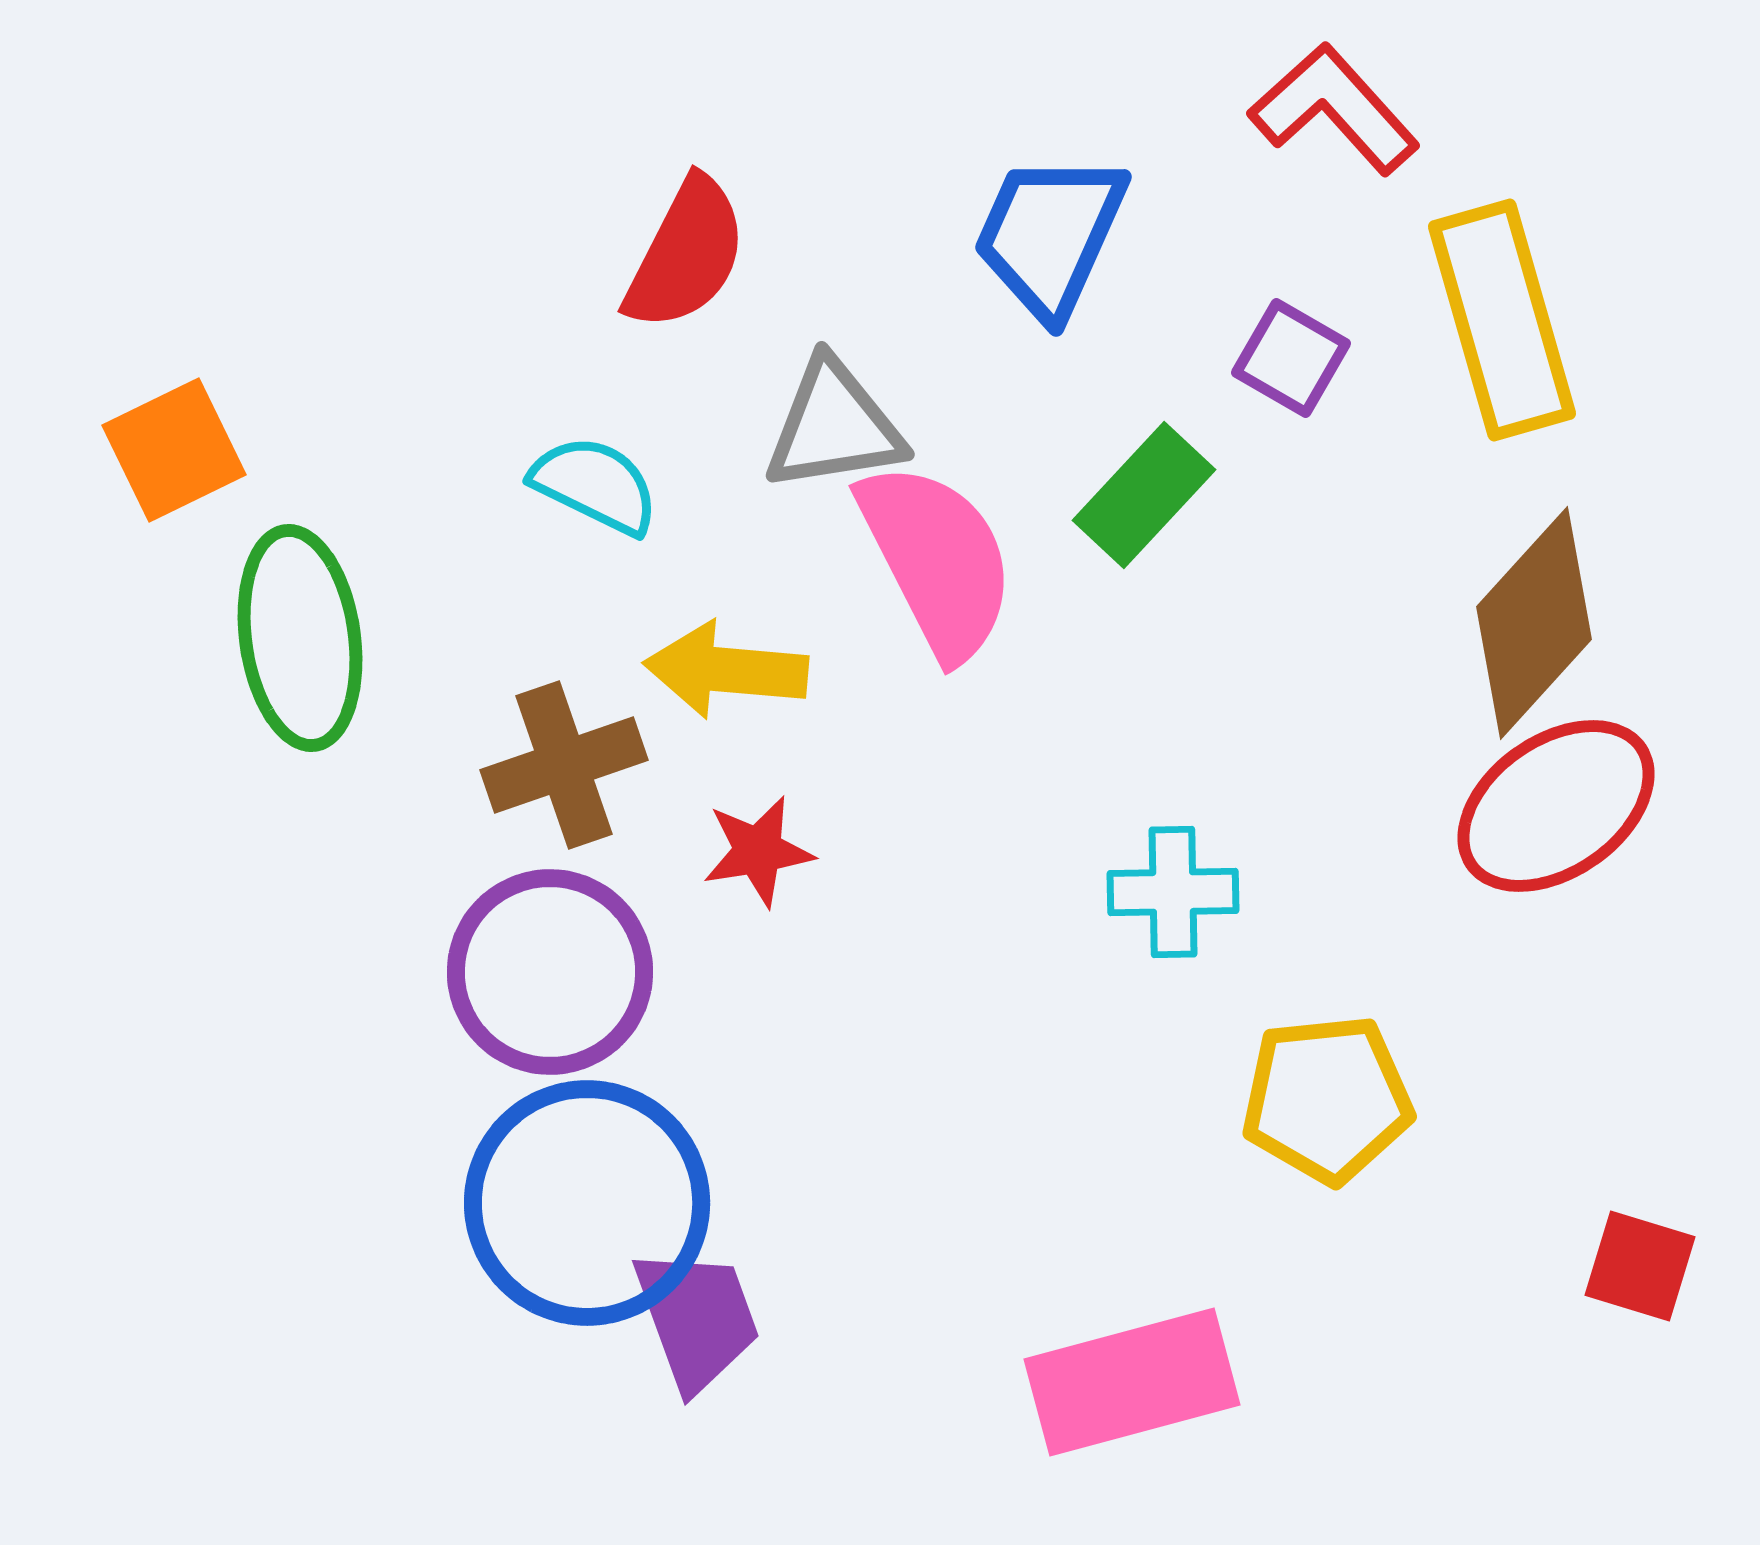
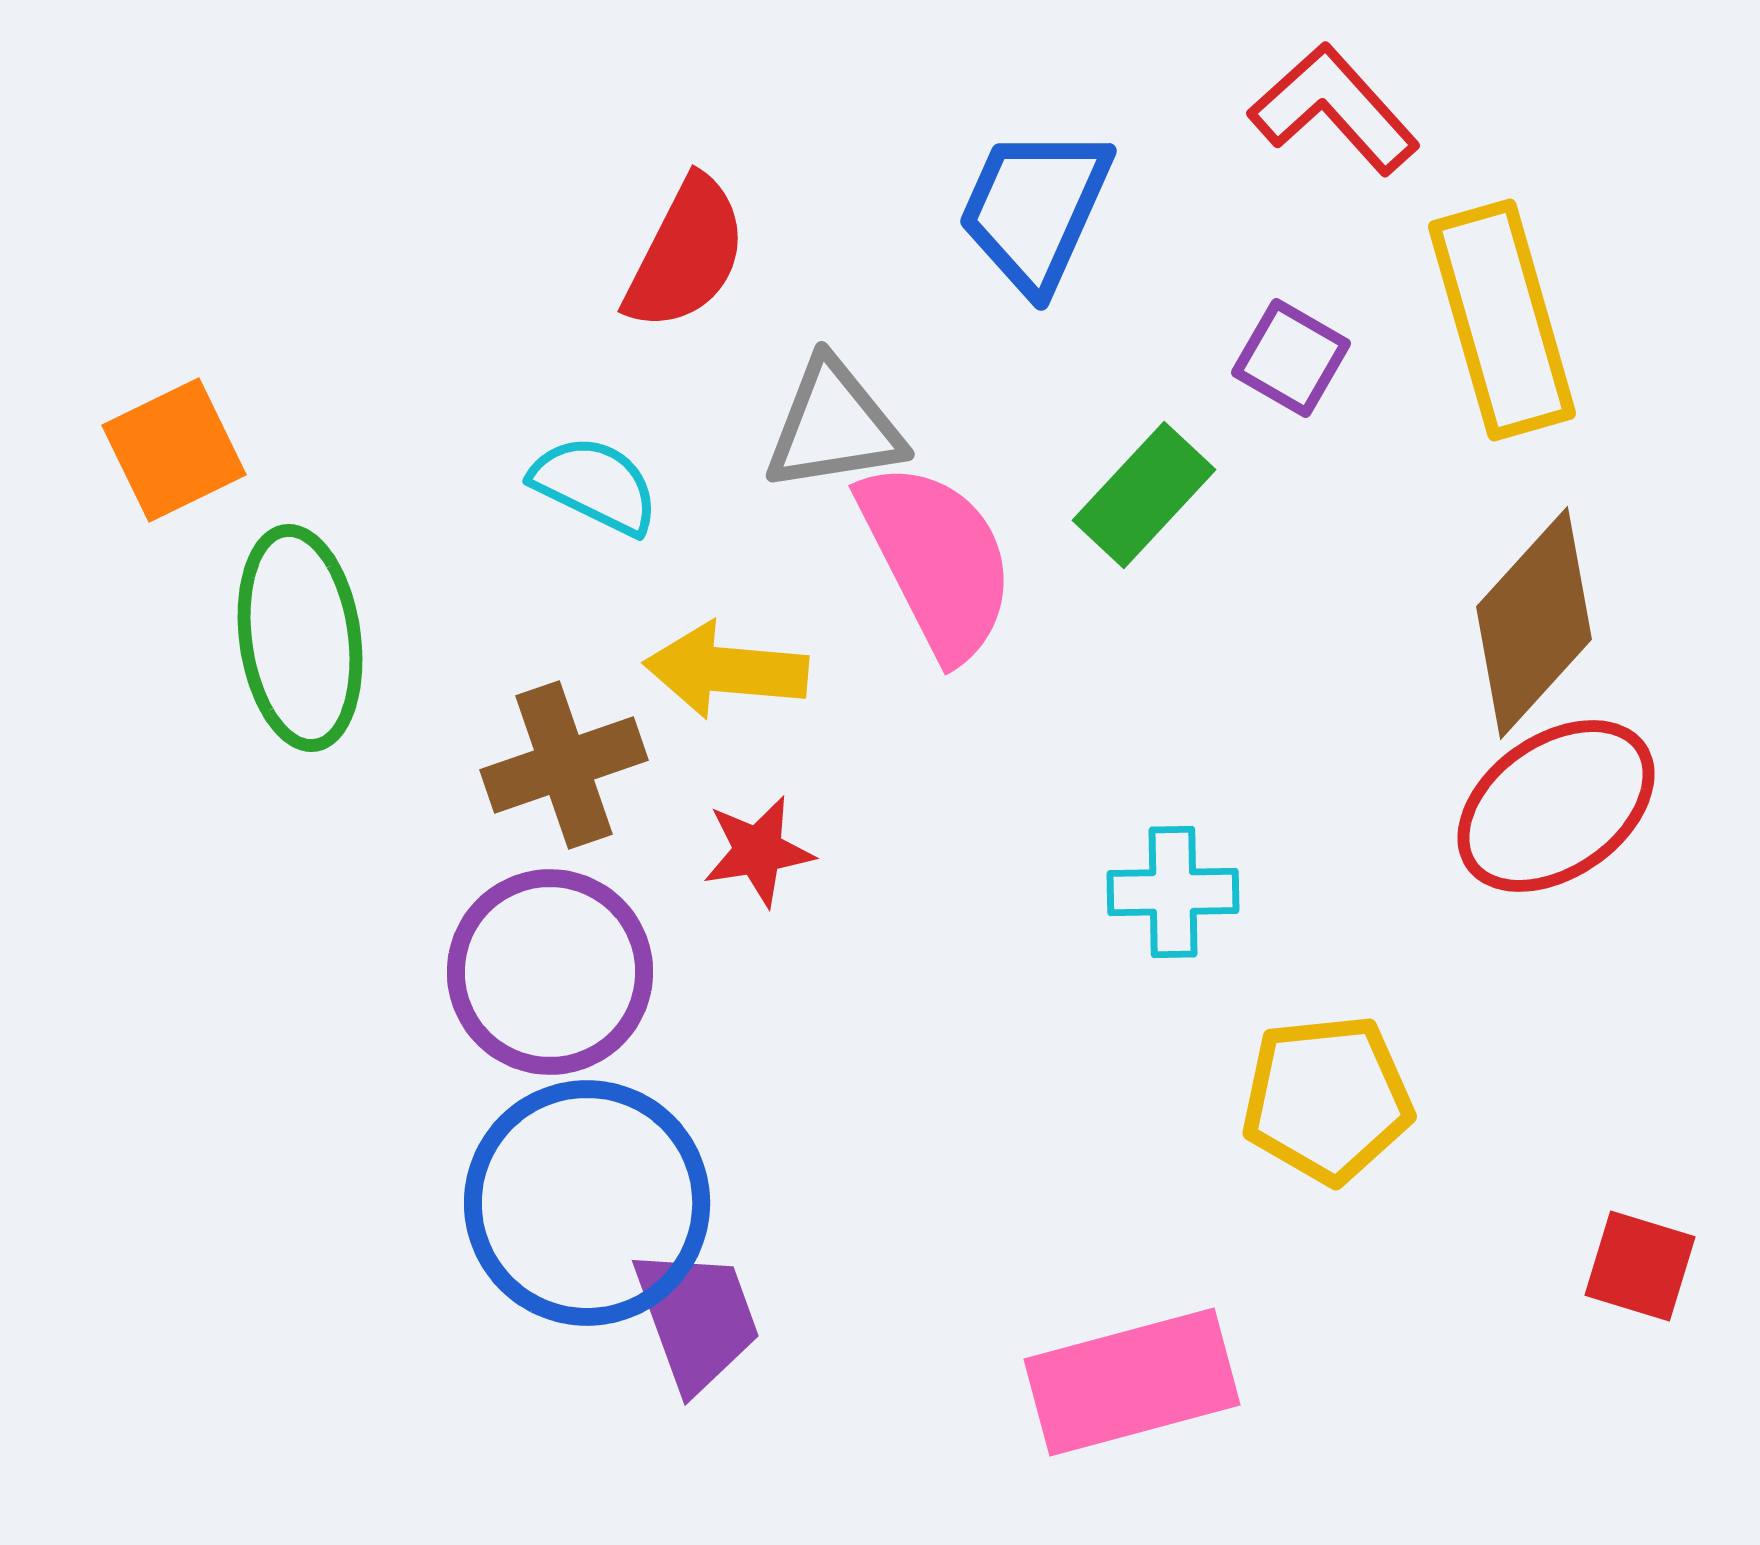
blue trapezoid: moved 15 px left, 26 px up
